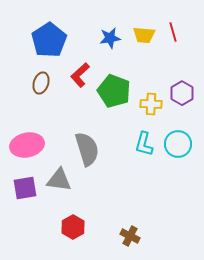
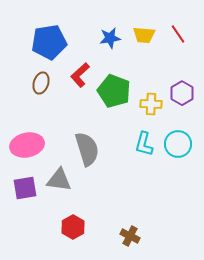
red line: moved 5 px right, 2 px down; rotated 18 degrees counterclockwise
blue pentagon: moved 2 px down; rotated 24 degrees clockwise
